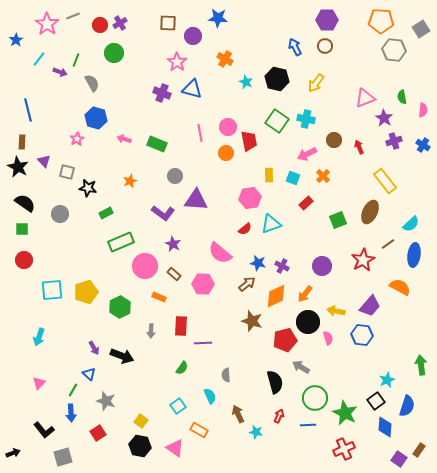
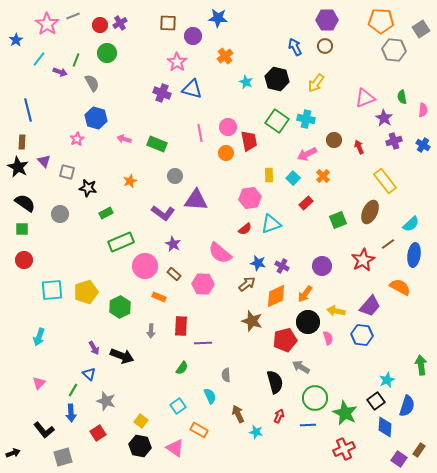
green circle at (114, 53): moved 7 px left
orange cross at (225, 59): moved 3 px up; rotated 21 degrees clockwise
cyan square at (293, 178): rotated 24 degrees clockwise
